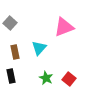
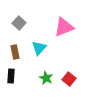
gray square: moved 9 px right
black rectangle: rotated 16 degrees clockwise
